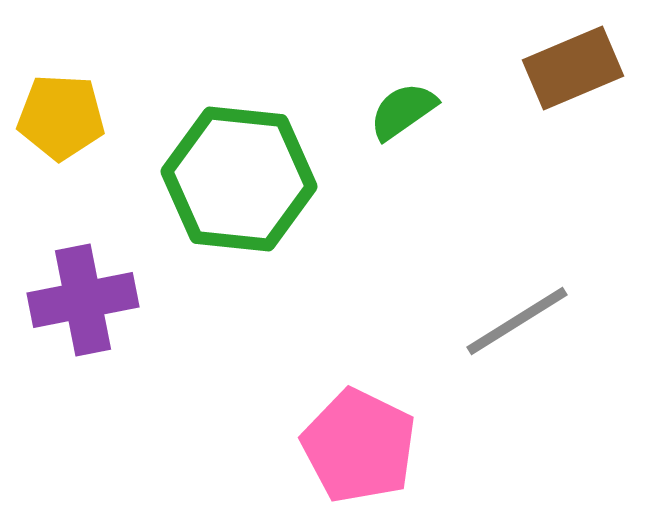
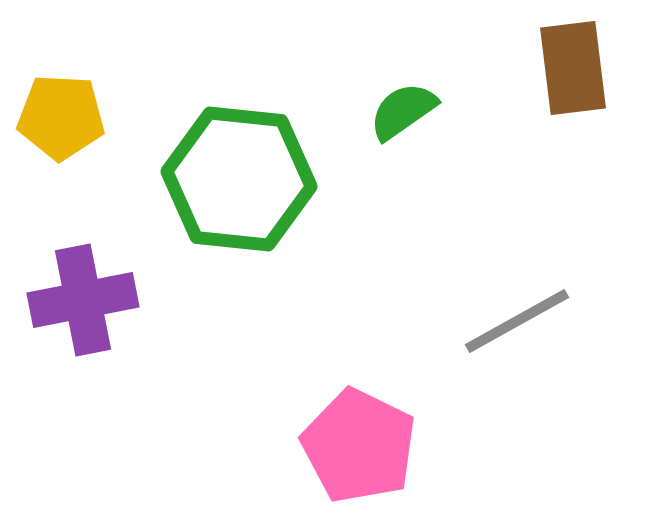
brown rectangle: rotated 74 degrees counterclockwise
gray line: rotated 3 degrees clockwise
